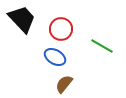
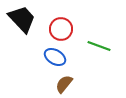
green line: moved 3 px left; rotated 10 degrees counterclockwise
